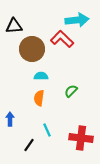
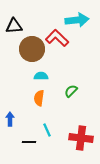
red L-shape: moved 5 px left, 1 px up
black line: moved 3 px up; rotated 56 degrees clockwise
